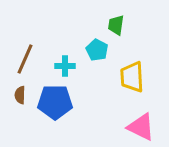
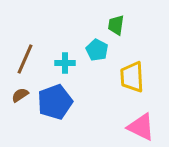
cyan cross: moved 3 px up
brown semicircle: rotated 54 degrees clockwise
blue pentagon: rotated 20 degrees counterclockwise
